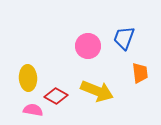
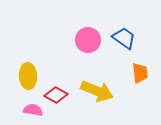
blue trapezoid: rotated 105 degrees clockwise
pink circle: moved 6 px up
yellow ellipse: moved 2 px up
red diamond: moved 1 px up
